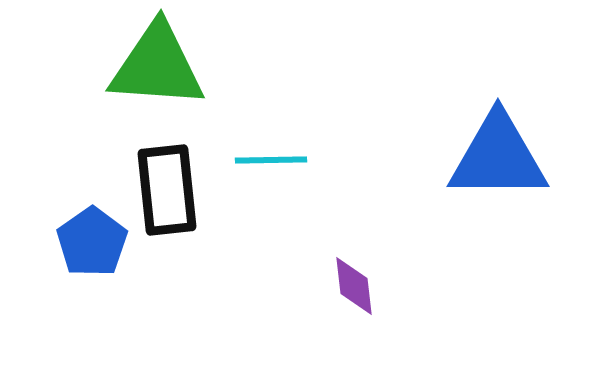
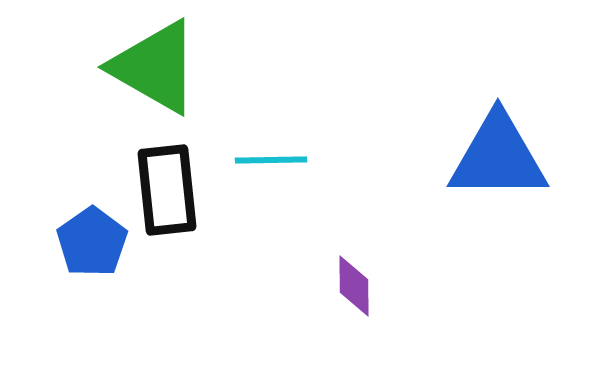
green triangle: moved 2 px left, 1 px down; rotated 26 degrees clockwise
purple diamond: rotated 6 degrees clockwise
